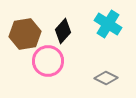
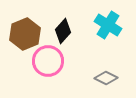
cyan cross: moved 1 px down
brown hexagon: rotated 12 degrees counterclockwise
